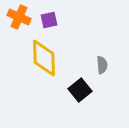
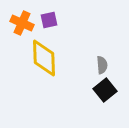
orange cross: moved 3 px right, 6 px down
black square: moved 25 px right
